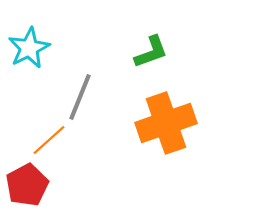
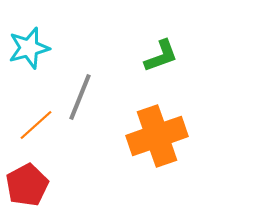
cyan star: rotated 12 degrees clockwise
green L-shape: moved 10 px right, 4 px down
orange cross: moved 9 px left, 13 px down
orange line: moved 13 px left, 15 px up
